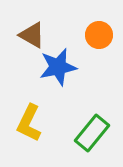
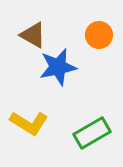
brown triangle: moved 1 px right
yellow L-shape: rotated 84 degrees counterclockwise
green rectangle: rotated 21 degrees clockwise
